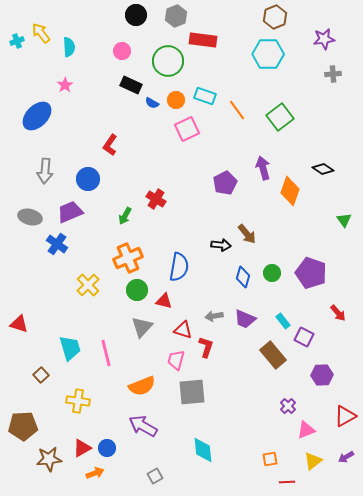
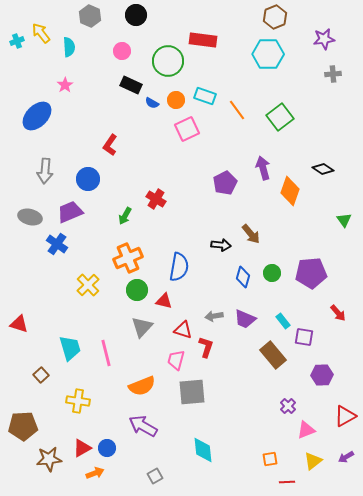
gray hexagon at (176, 16): moved 86 px left; rotated 15 degrees counterclockwise
brown arrow at (247, 234): moved 4 px right
purple pentagon at (311, 273): rotated 24 degrees counterclockwise
purple square at (304, 337): rotated 18 degrees counterclockwise
